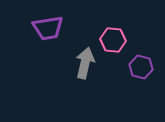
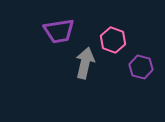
purple trapezoid: moved 11 px right, 3 px down
pink hexagon: rotated 15 degrees clockwise
